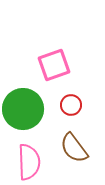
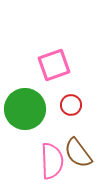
green circle: moved 2 px right
brown semicircle: moved 4 px right, 5 px down
pink semicircle: moved 23 px right, 1 px up
